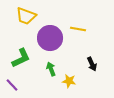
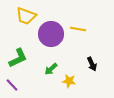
purple circle: moved 1 px right, 4 px up
green L-shape: moved 3 px left
green arrow: rotated 112 degrees counterclockwise
